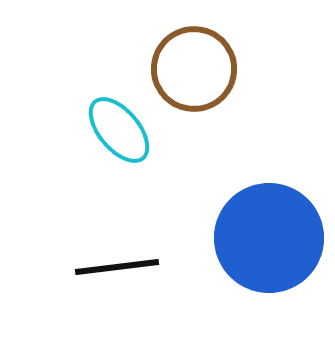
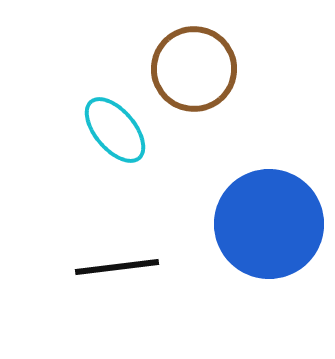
cyan ellipse: moved 4 px left
blue circle: moved 14 px up
